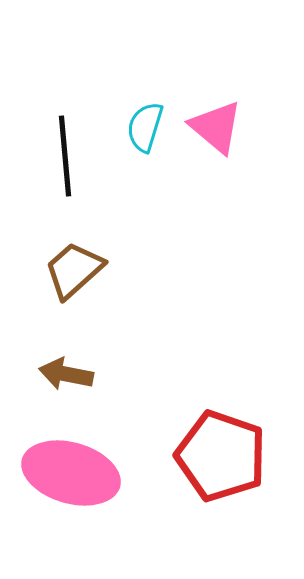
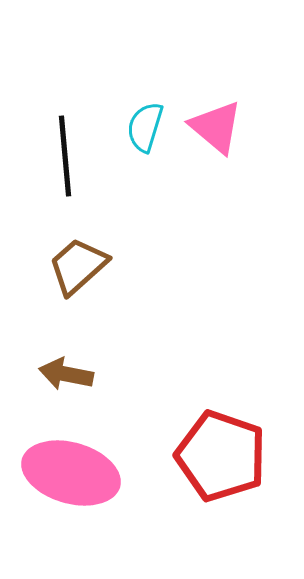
brown trapezoid: moved 4 px right, 4 px up
